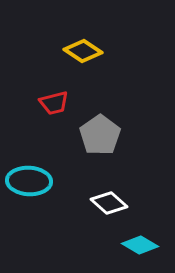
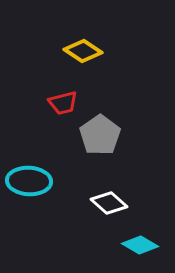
red trapezoid: moved 9 px right
